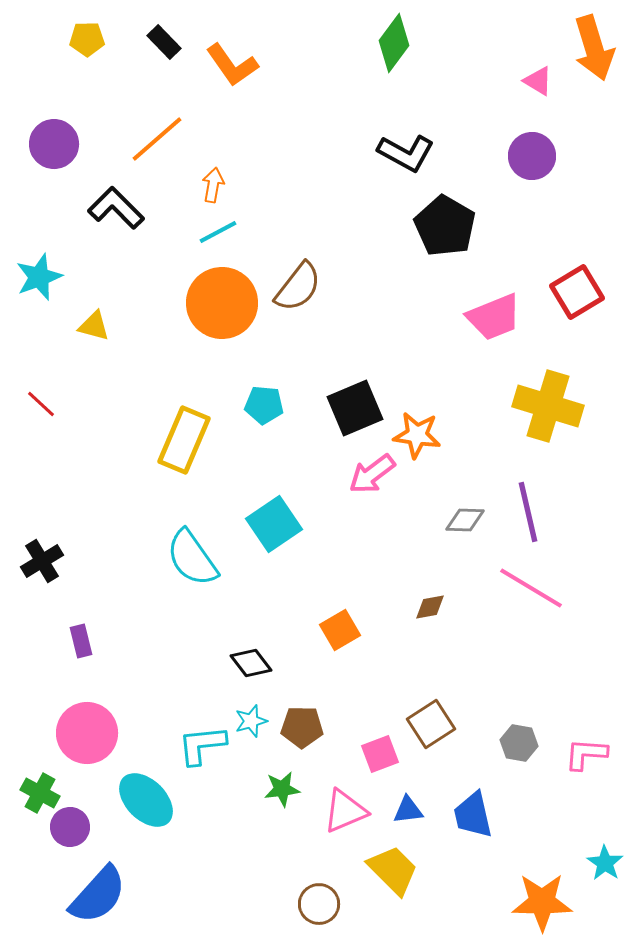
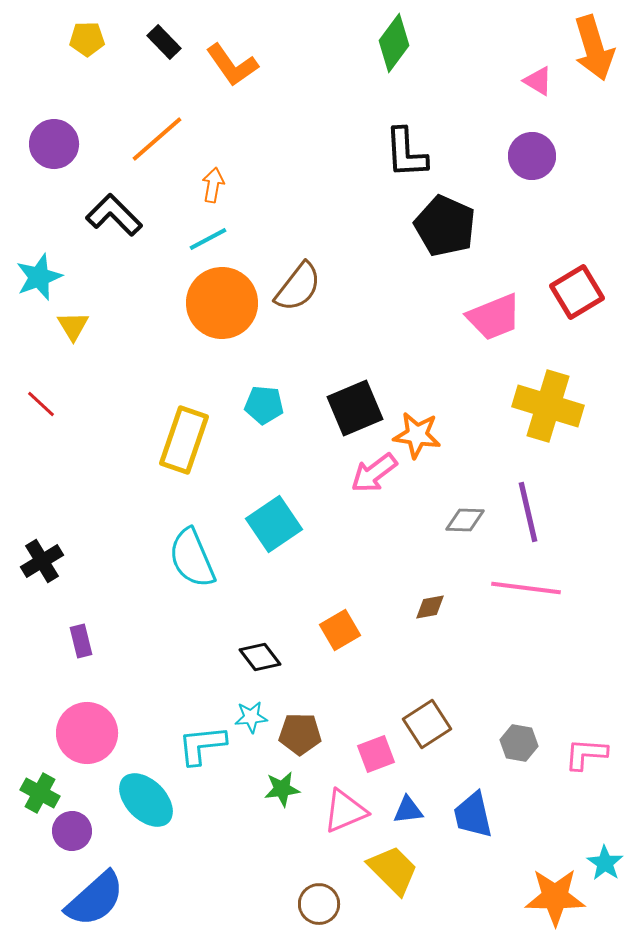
black L-shape at (406, 153): rotated 58 degrees clockwise
black L-shape at (116, 208): moved 2 px left, 7 px down
black pentagon at (445, 226): rotated 6 degrees counterclockwise
cyan line at (218, 232): moved 10 px left, 7 px down
yellow triangle at (94, 326): moved 21 px left; rotated 44 degrees clockwise
yellow rectangle at (184, 440): rotated 4 degrees counterclockwise
pink arrow at (372, 474): moved 2 px right, 1 px up
cyan semicircle at (192, 558): rotated 12 degrees clockwise
pink line at (531, 588): moved 5 px left; rotated 24 degrees counterclockwise
black diamond at (251, 663): moved 9 px right, 6 px up
cyan star at (251, 721): moved 4 px up; rotated 12 degrees clockwise
brown square at (431, 724): moved 4 px left
brown pentagon at (302, 727): moved 2 px left, 7 px down
pink square at (380, 754): moved 4 px left
purple circle at (70, 827): moved 2 px right, 4 px down
blue semicircle at (98, 895): moved 3 px left, 4 px down; rotated 6 degrees clockwise
orange star at (542, 902): moved 13 px right, 5 px up
